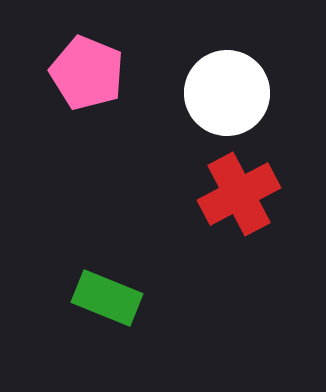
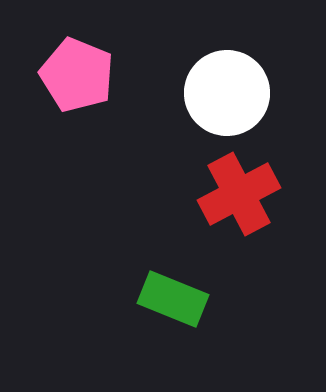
pink pentagon: moved 10 px left, 2 px down
green rectangle: moved 66 px right, 1 px down
